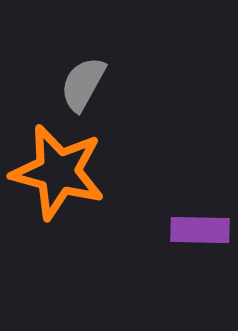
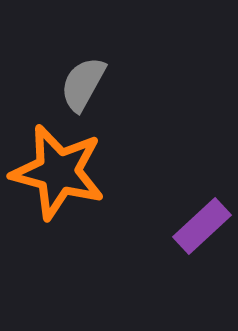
purple rectangle: moved 2 px right, 4 px up; rotated 44 degrees counterclockwise
